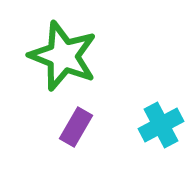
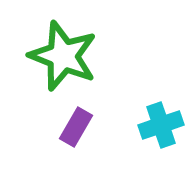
cyan cross: rotated 9 degrees clockwise
